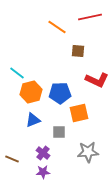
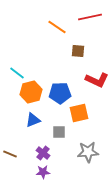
brown line: moved 2 px left, 5 px up
